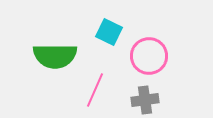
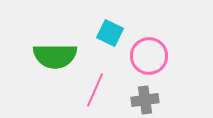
cyan square: moved 1 px right, 1 px down
